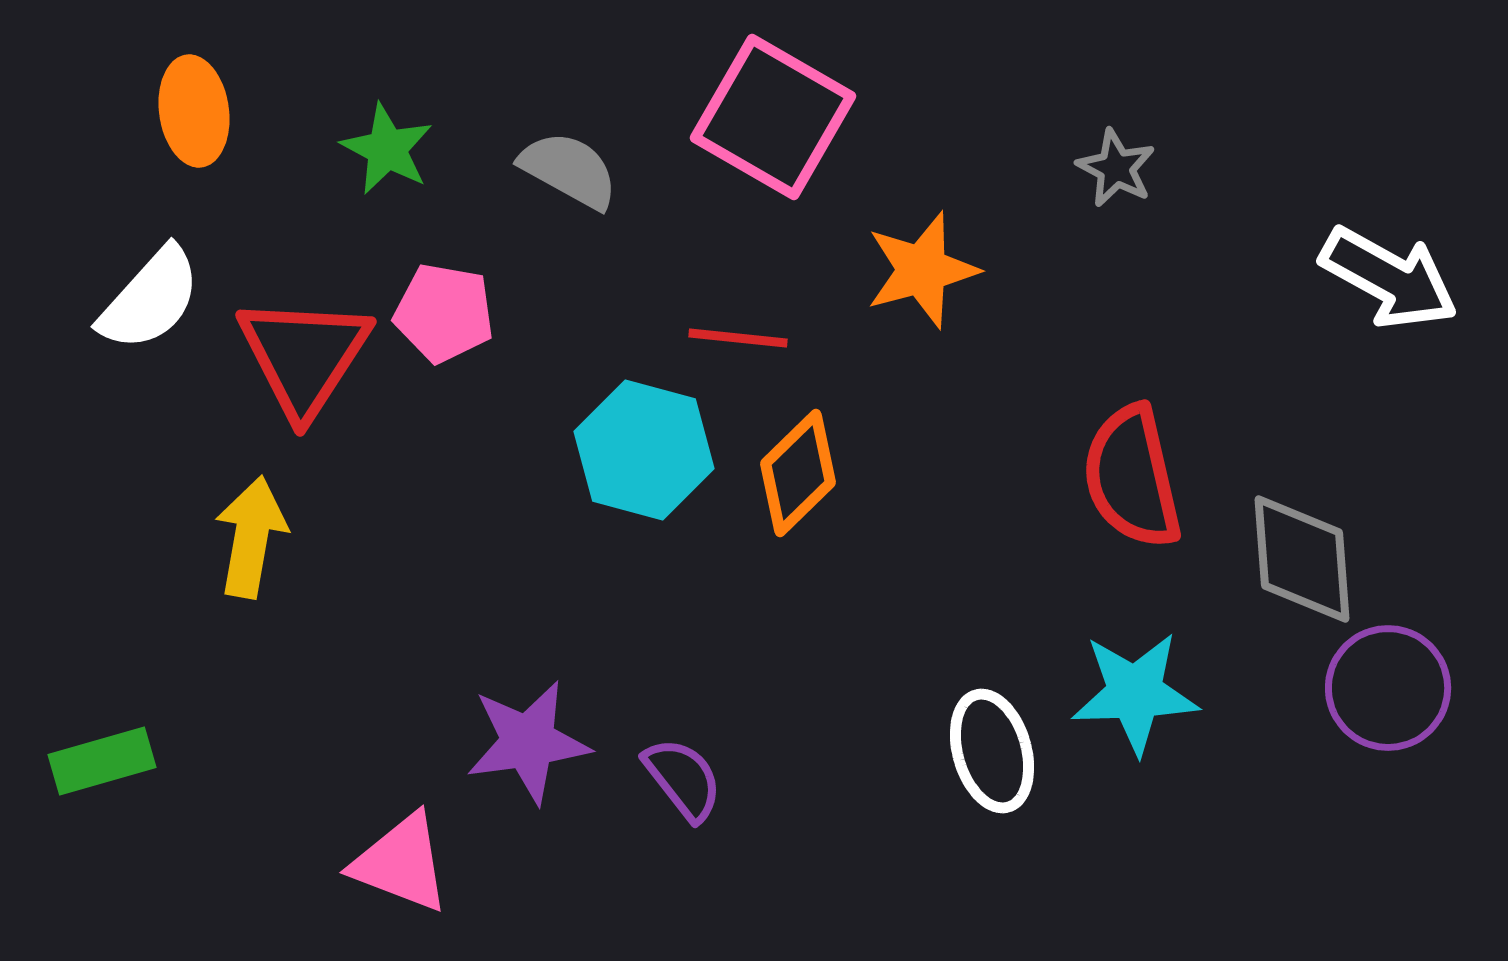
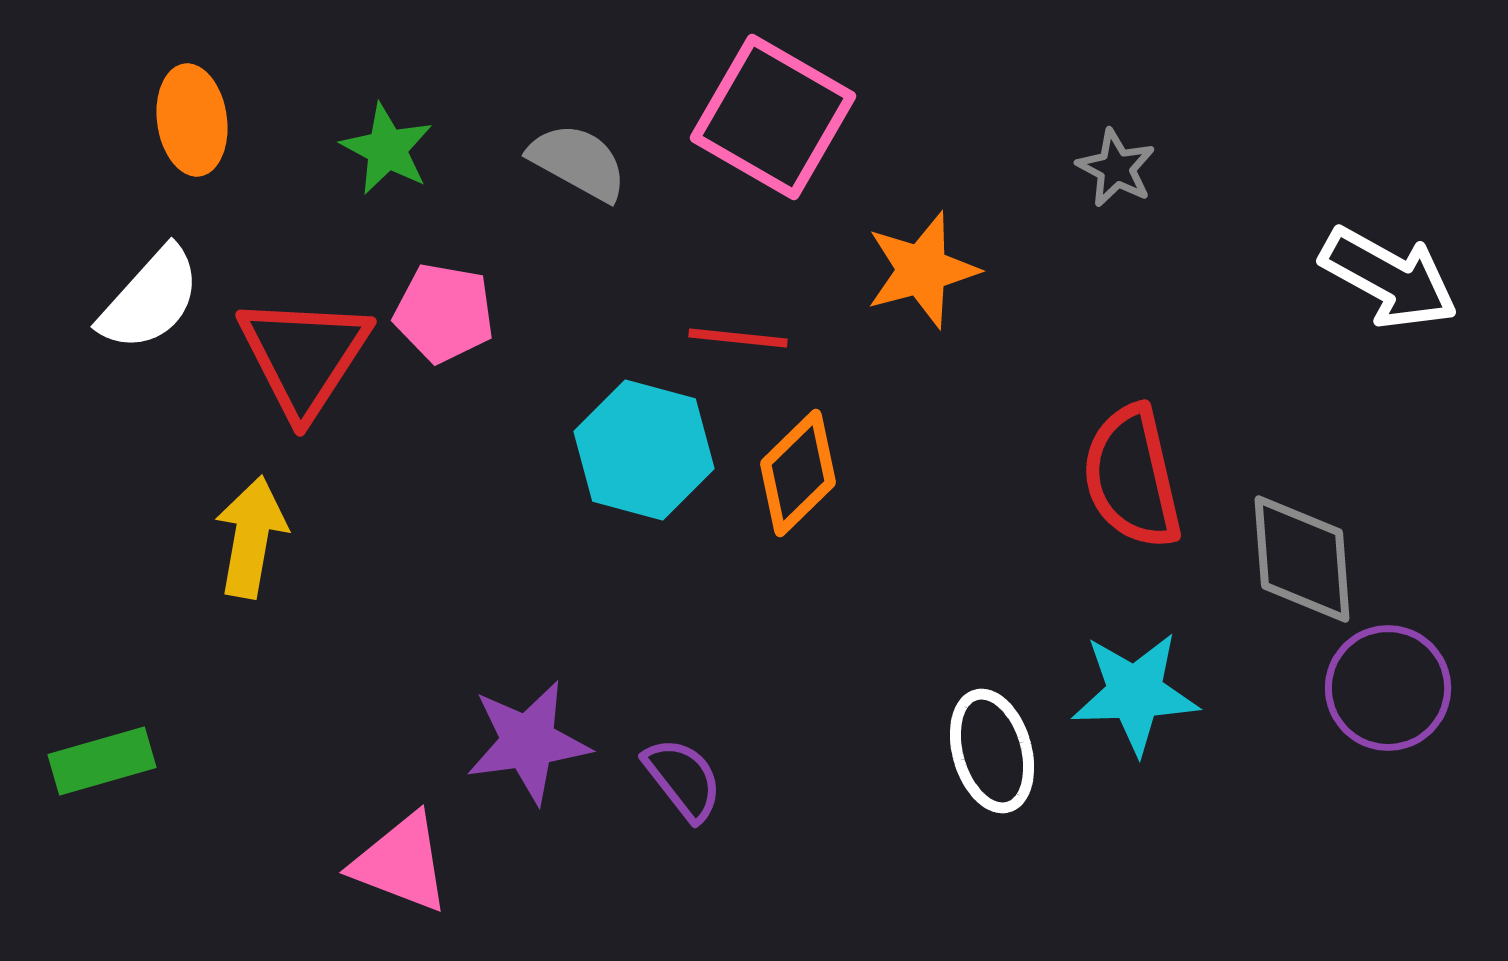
orange ellipse: moved 2 px left, 9 px down
gray semicircle: moved 9 px right, 8 px up
